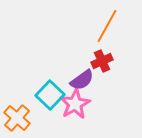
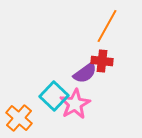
red cross: rotated 30 degrees clockwise
purple semicircle: moved 3 px right, 7 px up
cyan square: moved 4 px right, 1 px down
orange cross: moved 2 px right
